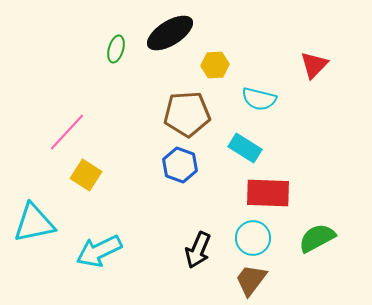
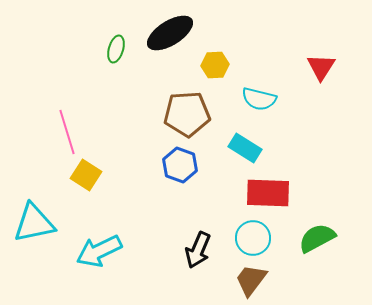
red triangle: moved 7 px right, 2 px down; rotated 12 degrees counterclockwise
pink line: rotated 60 degrees counterclockwise
